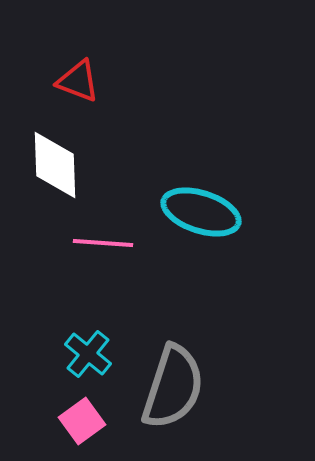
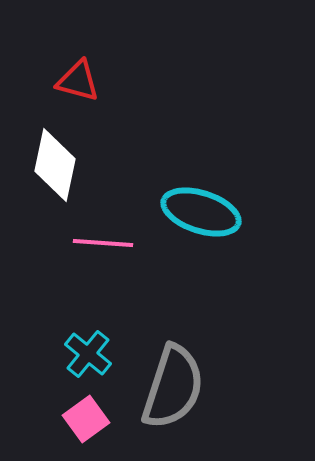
red triangle: rotated 6 degrees counterclockwise
white diamond: rotated 14 degrees clockwise
pink square: moved 4 px right, 2 px up
